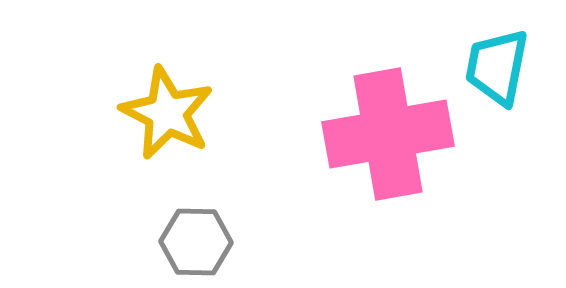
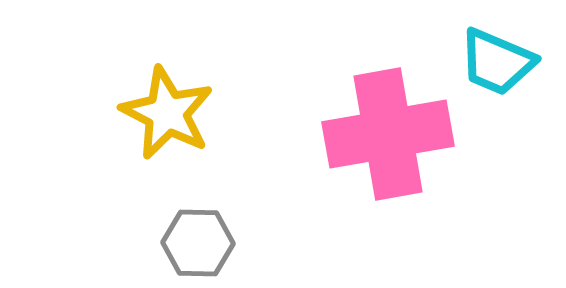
cyan trapezoid: moved 5 px up; rotated 78 degrees counterclockwise
gray hexagon: moved 2 px right, 1 px down
